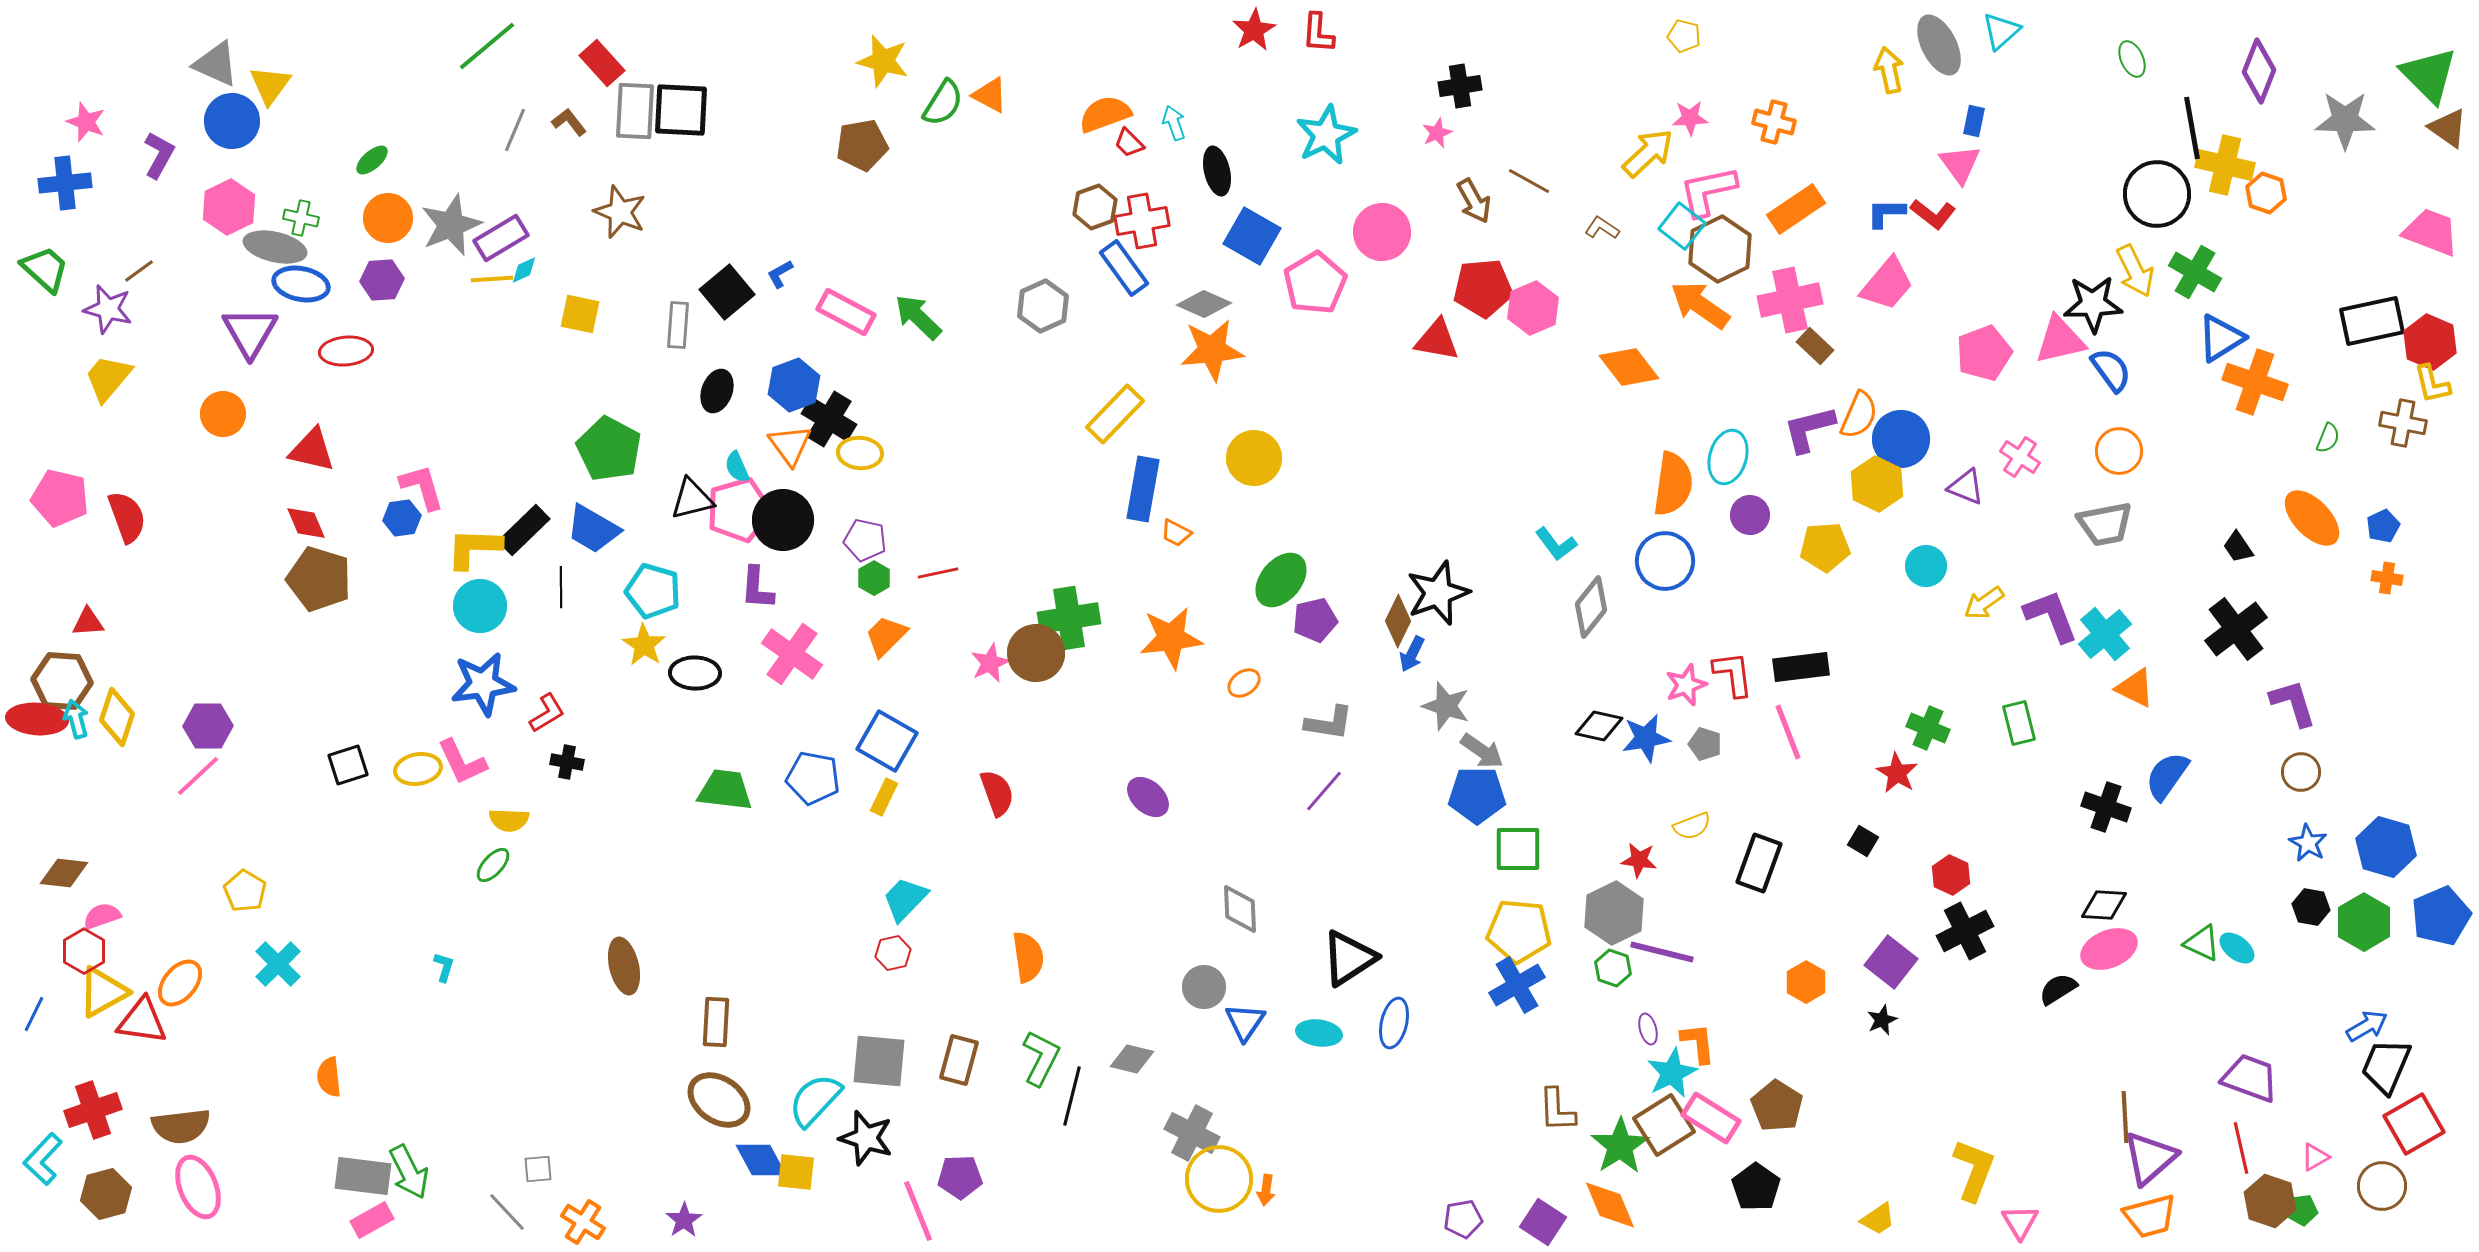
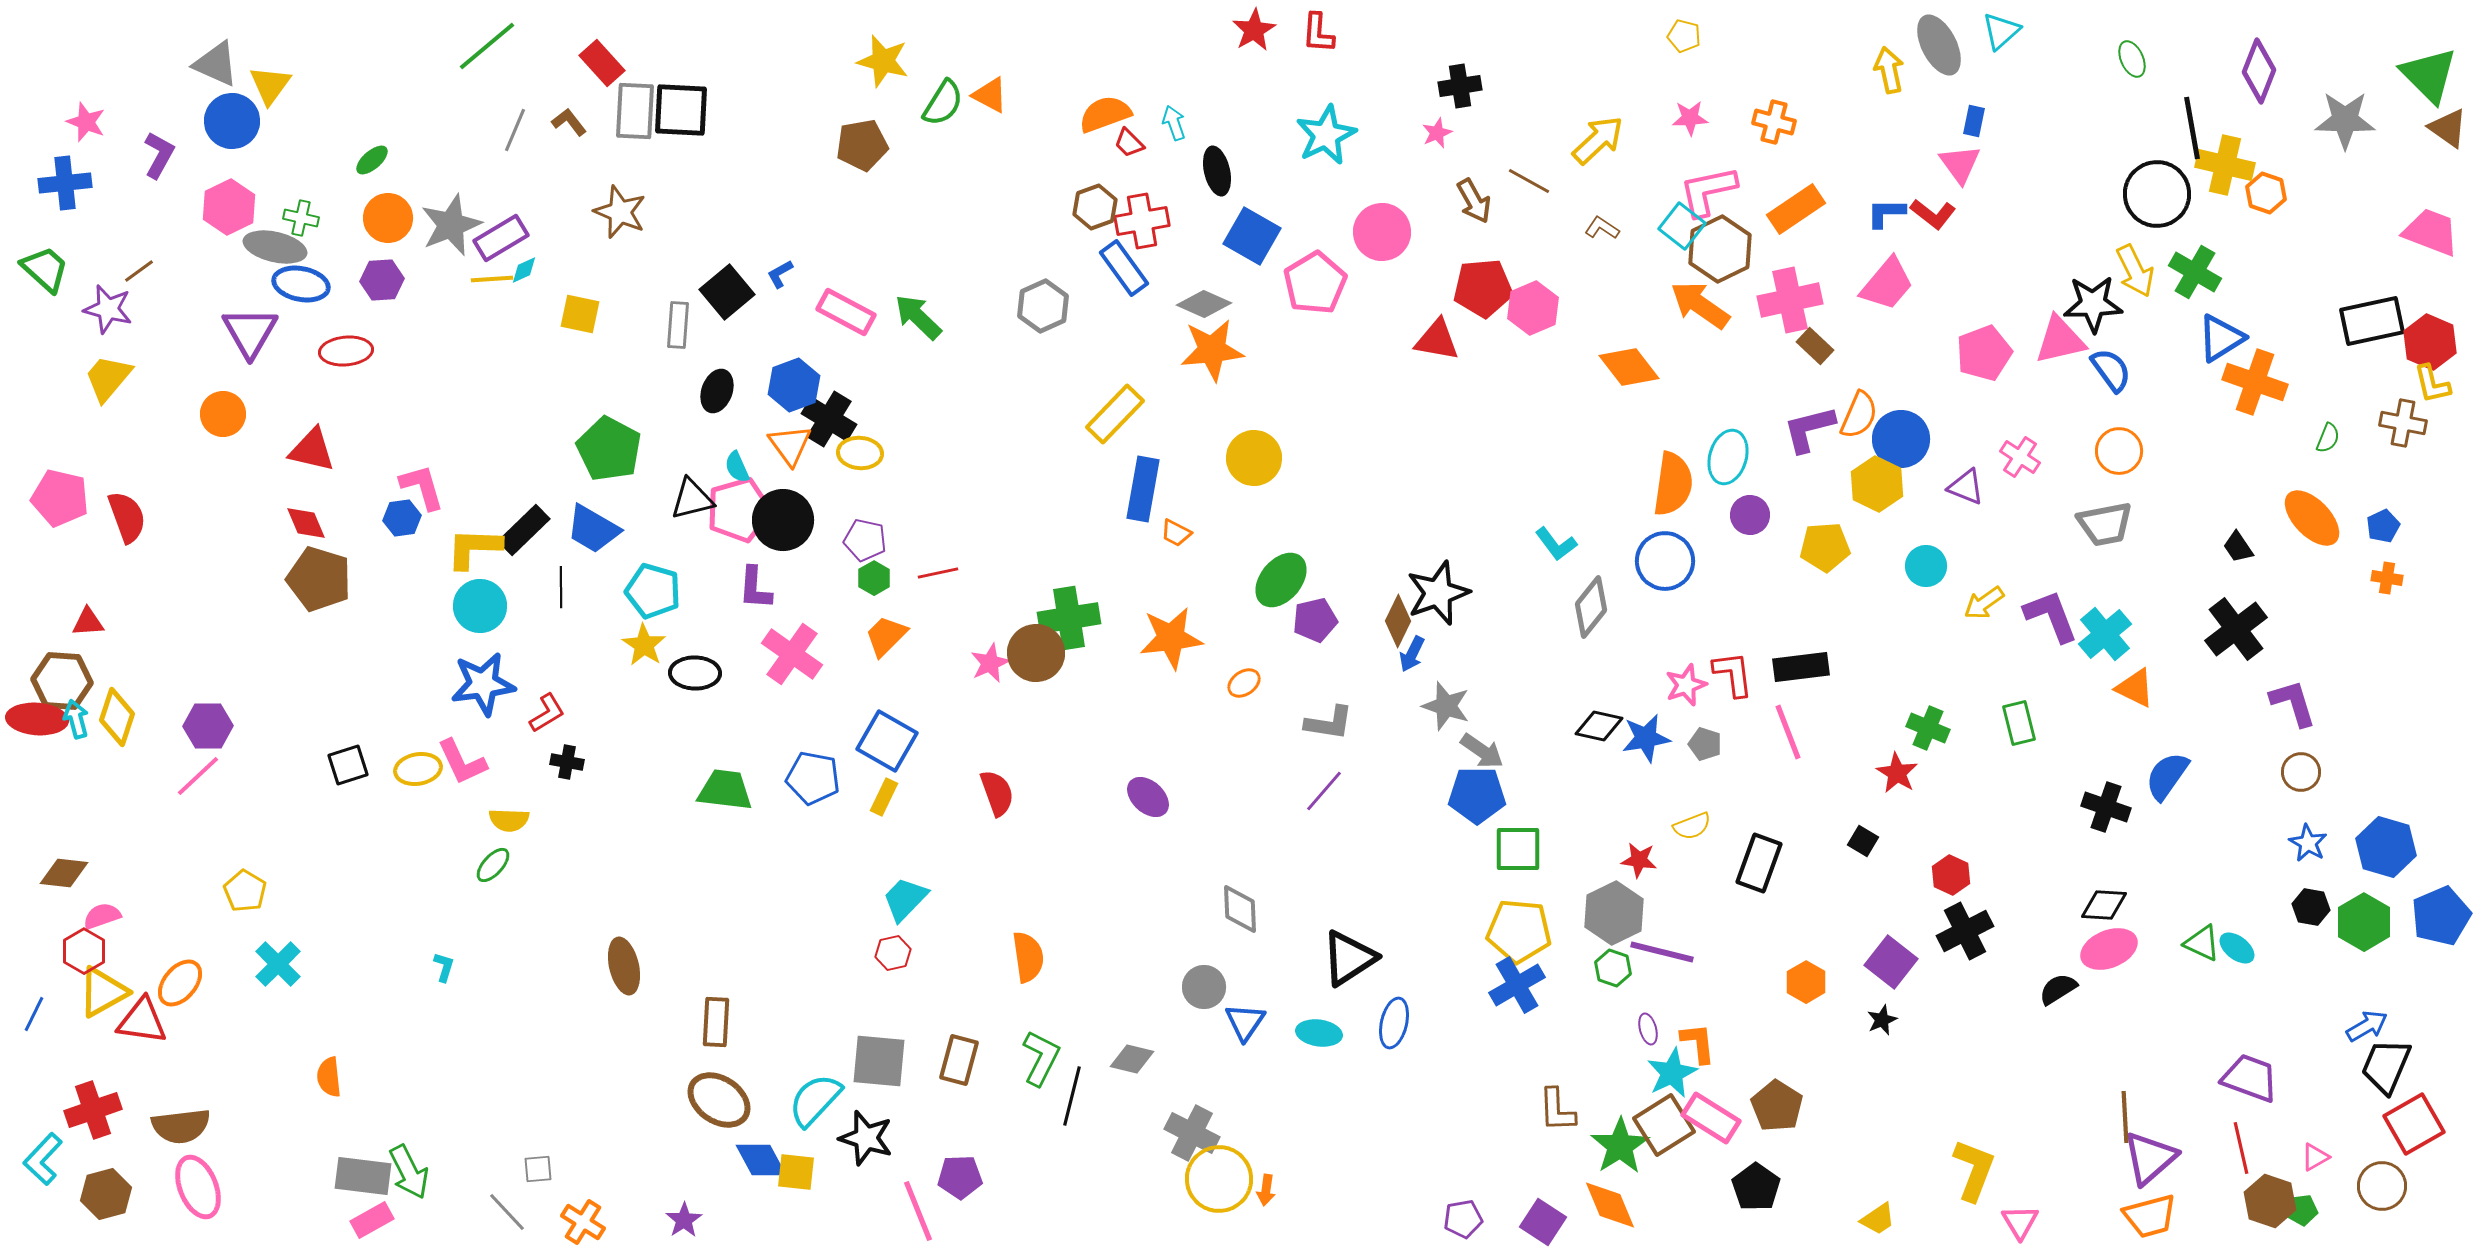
yellow arrow at (1648, 153): moved 50 px left, 13 px up
purple L-shape at (757, 588): moved 2 px left
